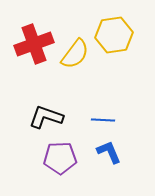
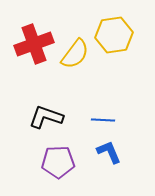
purple pentagon: moved 2 px left, 4 px down
